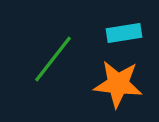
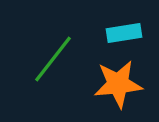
orange star: rotated 12 degrees counterclockwise
